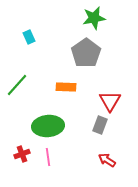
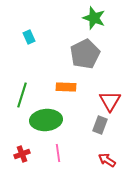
green star: rotated 30 degrees clockwise
gray pentagon: moved 1 px left, 1 px down; rotated 8 degrees clockwise
green line: moved 5 px right, 10 px down; rotated 25 degrees counterclockwise
green ellipse: moved 2 px left, 6 px up
pink line: moved 10 px right, 4 px up
